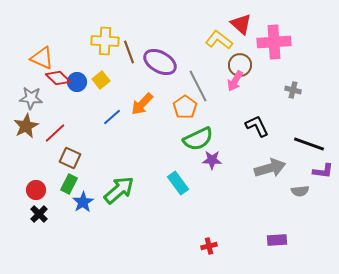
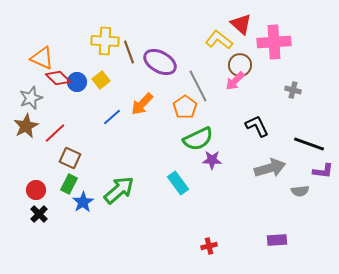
pink arrow: rotated 15 degrees clockwise
gray star: rotated 25 degrees counterclockwise
